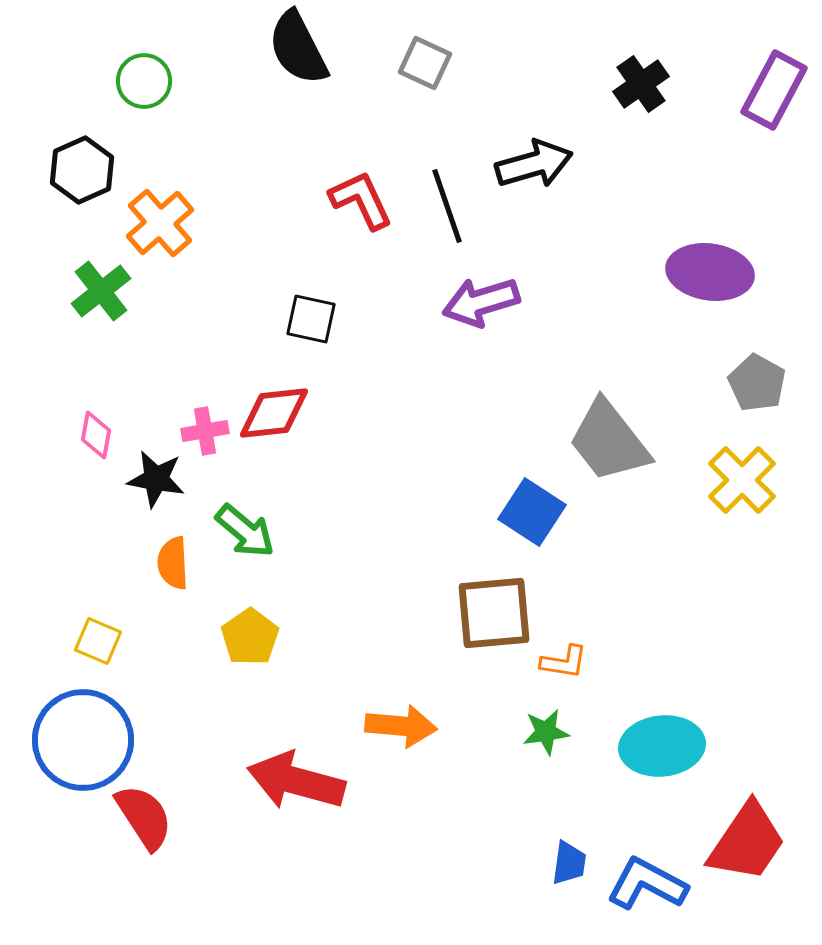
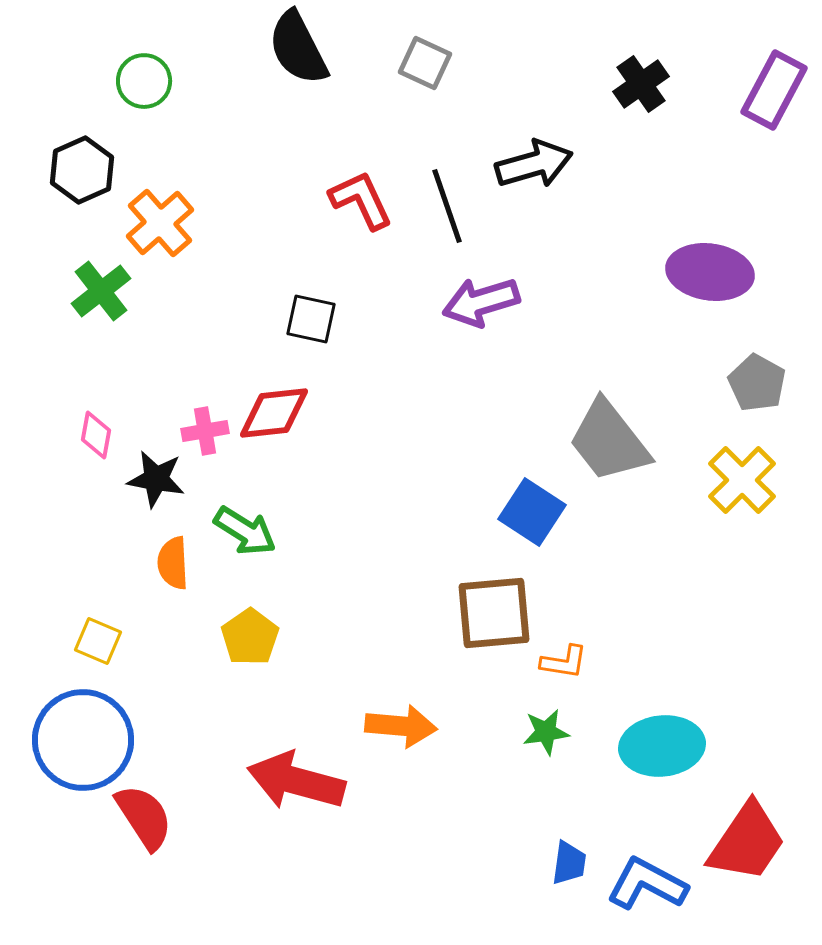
green arrow: rotated 8 degrees counterclockwise
